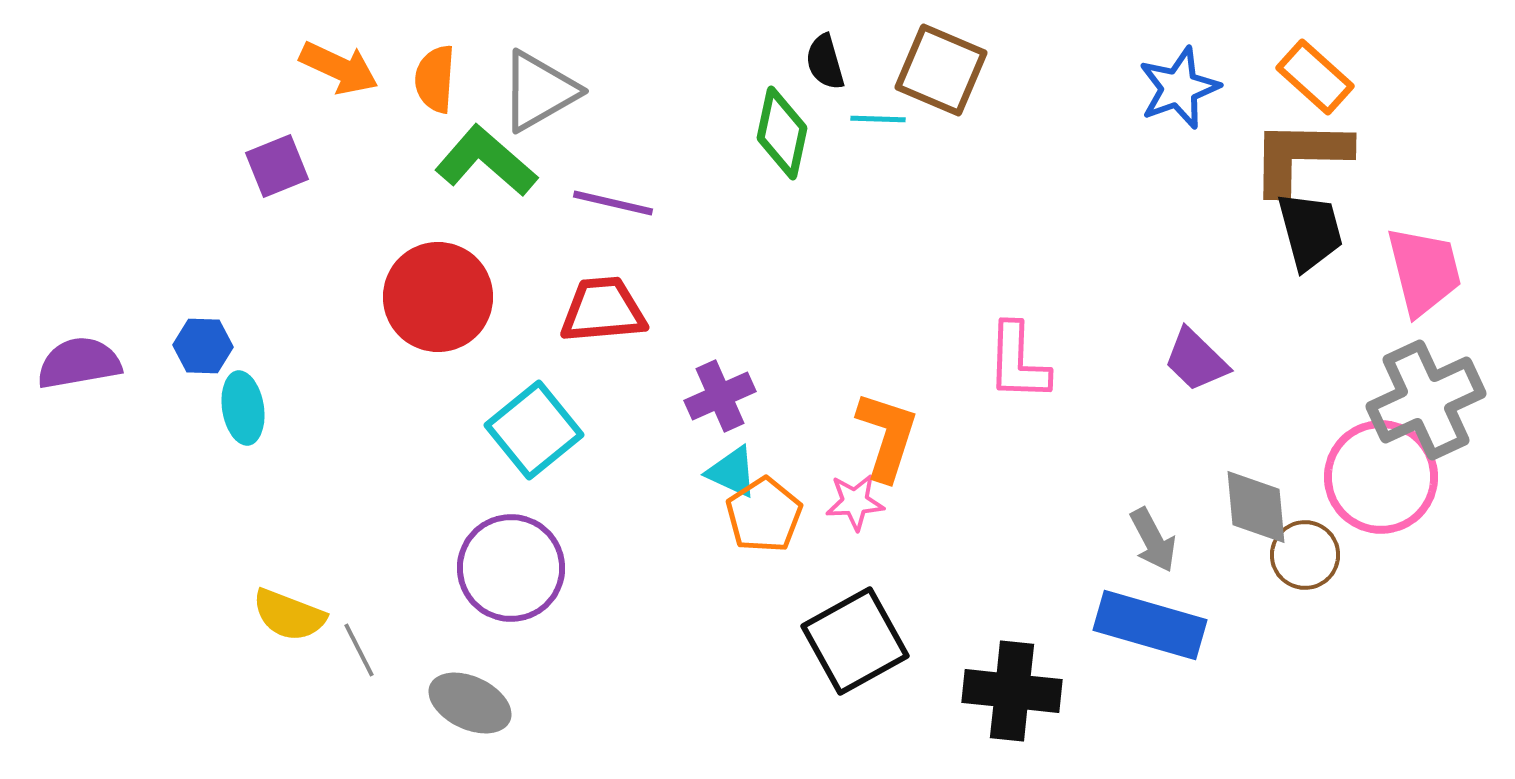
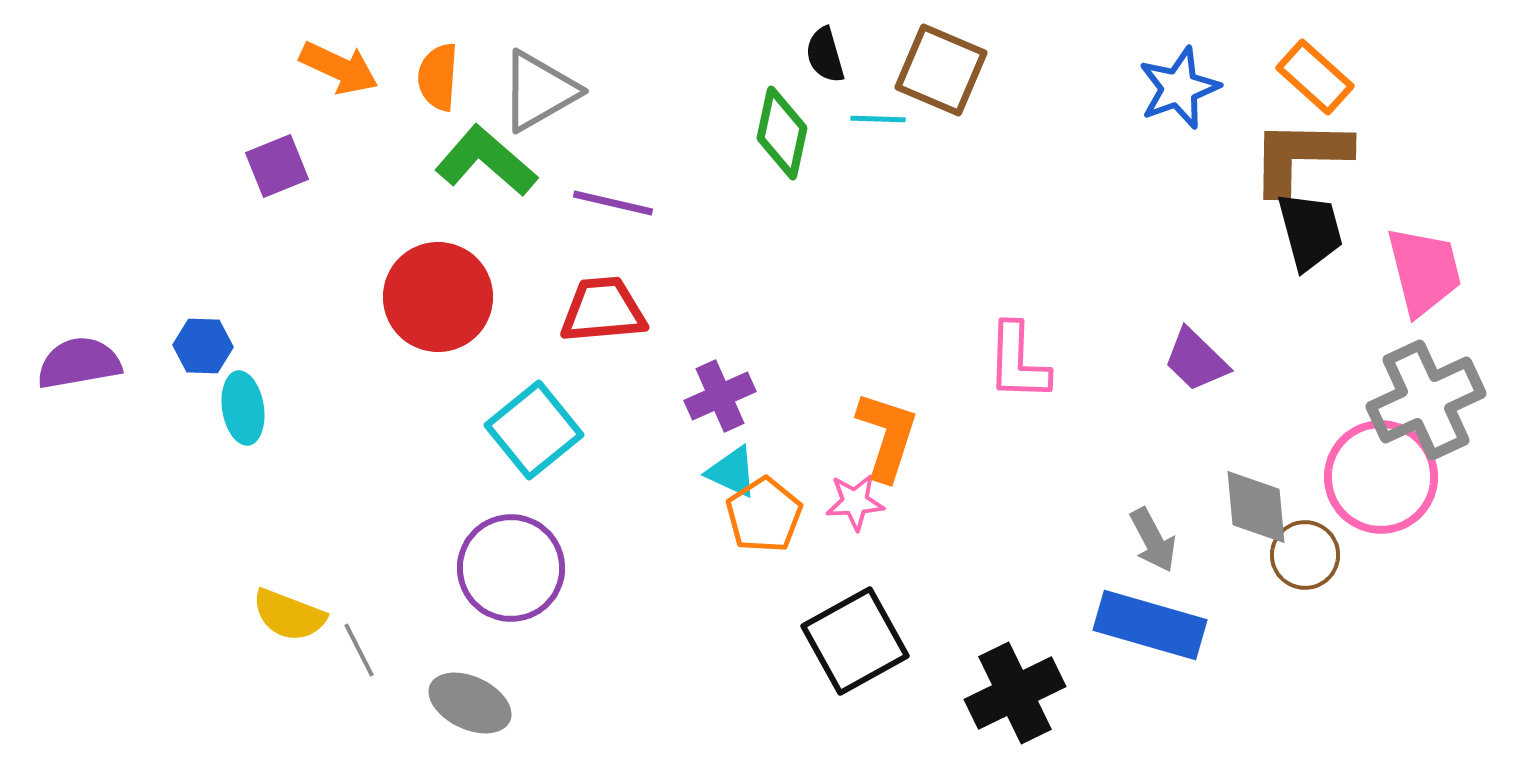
black semicircle: moved 7 px up
orange semicircle: moved 3 px right, 2 px up
black cross: moved 3 px right, 2 px down; rotated 32 degrees counterclockwise
